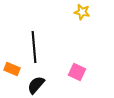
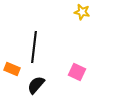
black line: rotated 12 degrees clockwise
